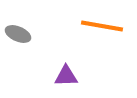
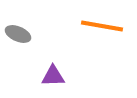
purple triangle: moved 13 px left
